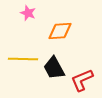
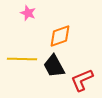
orange diamond: moved 5 px down; rotated 15 degrees counterclockwise
yellow line: moved 1 px left
black trapezoid: moved 2 px up
